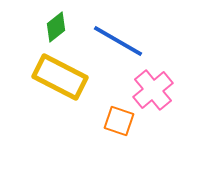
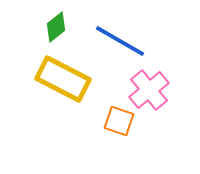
blue line: moved 2 px right
yellow rectangle: moved 3 px right, 2 px down
pink cross: moved 4 px left
